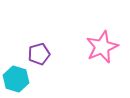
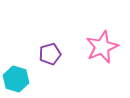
purple pentagon: moved 11 px right
